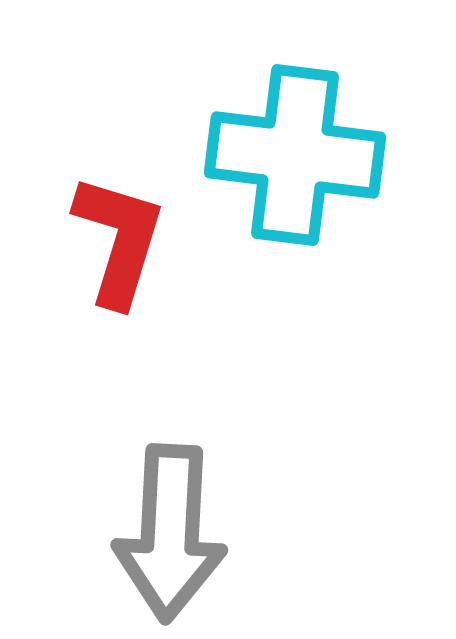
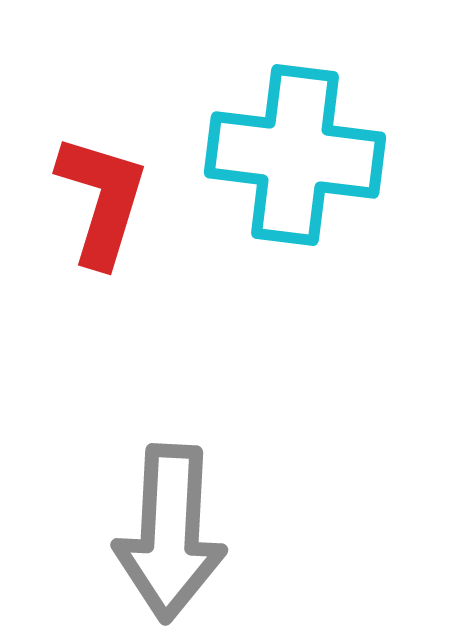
red L-shape: moved 17 px left, 40 px up
